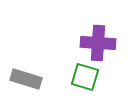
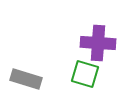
green square: moved 3 px up
